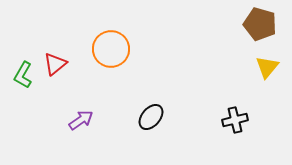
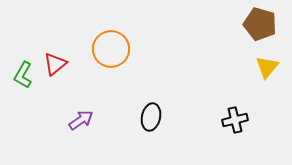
black ellipse: rotated 28 degrees counterclockwise
